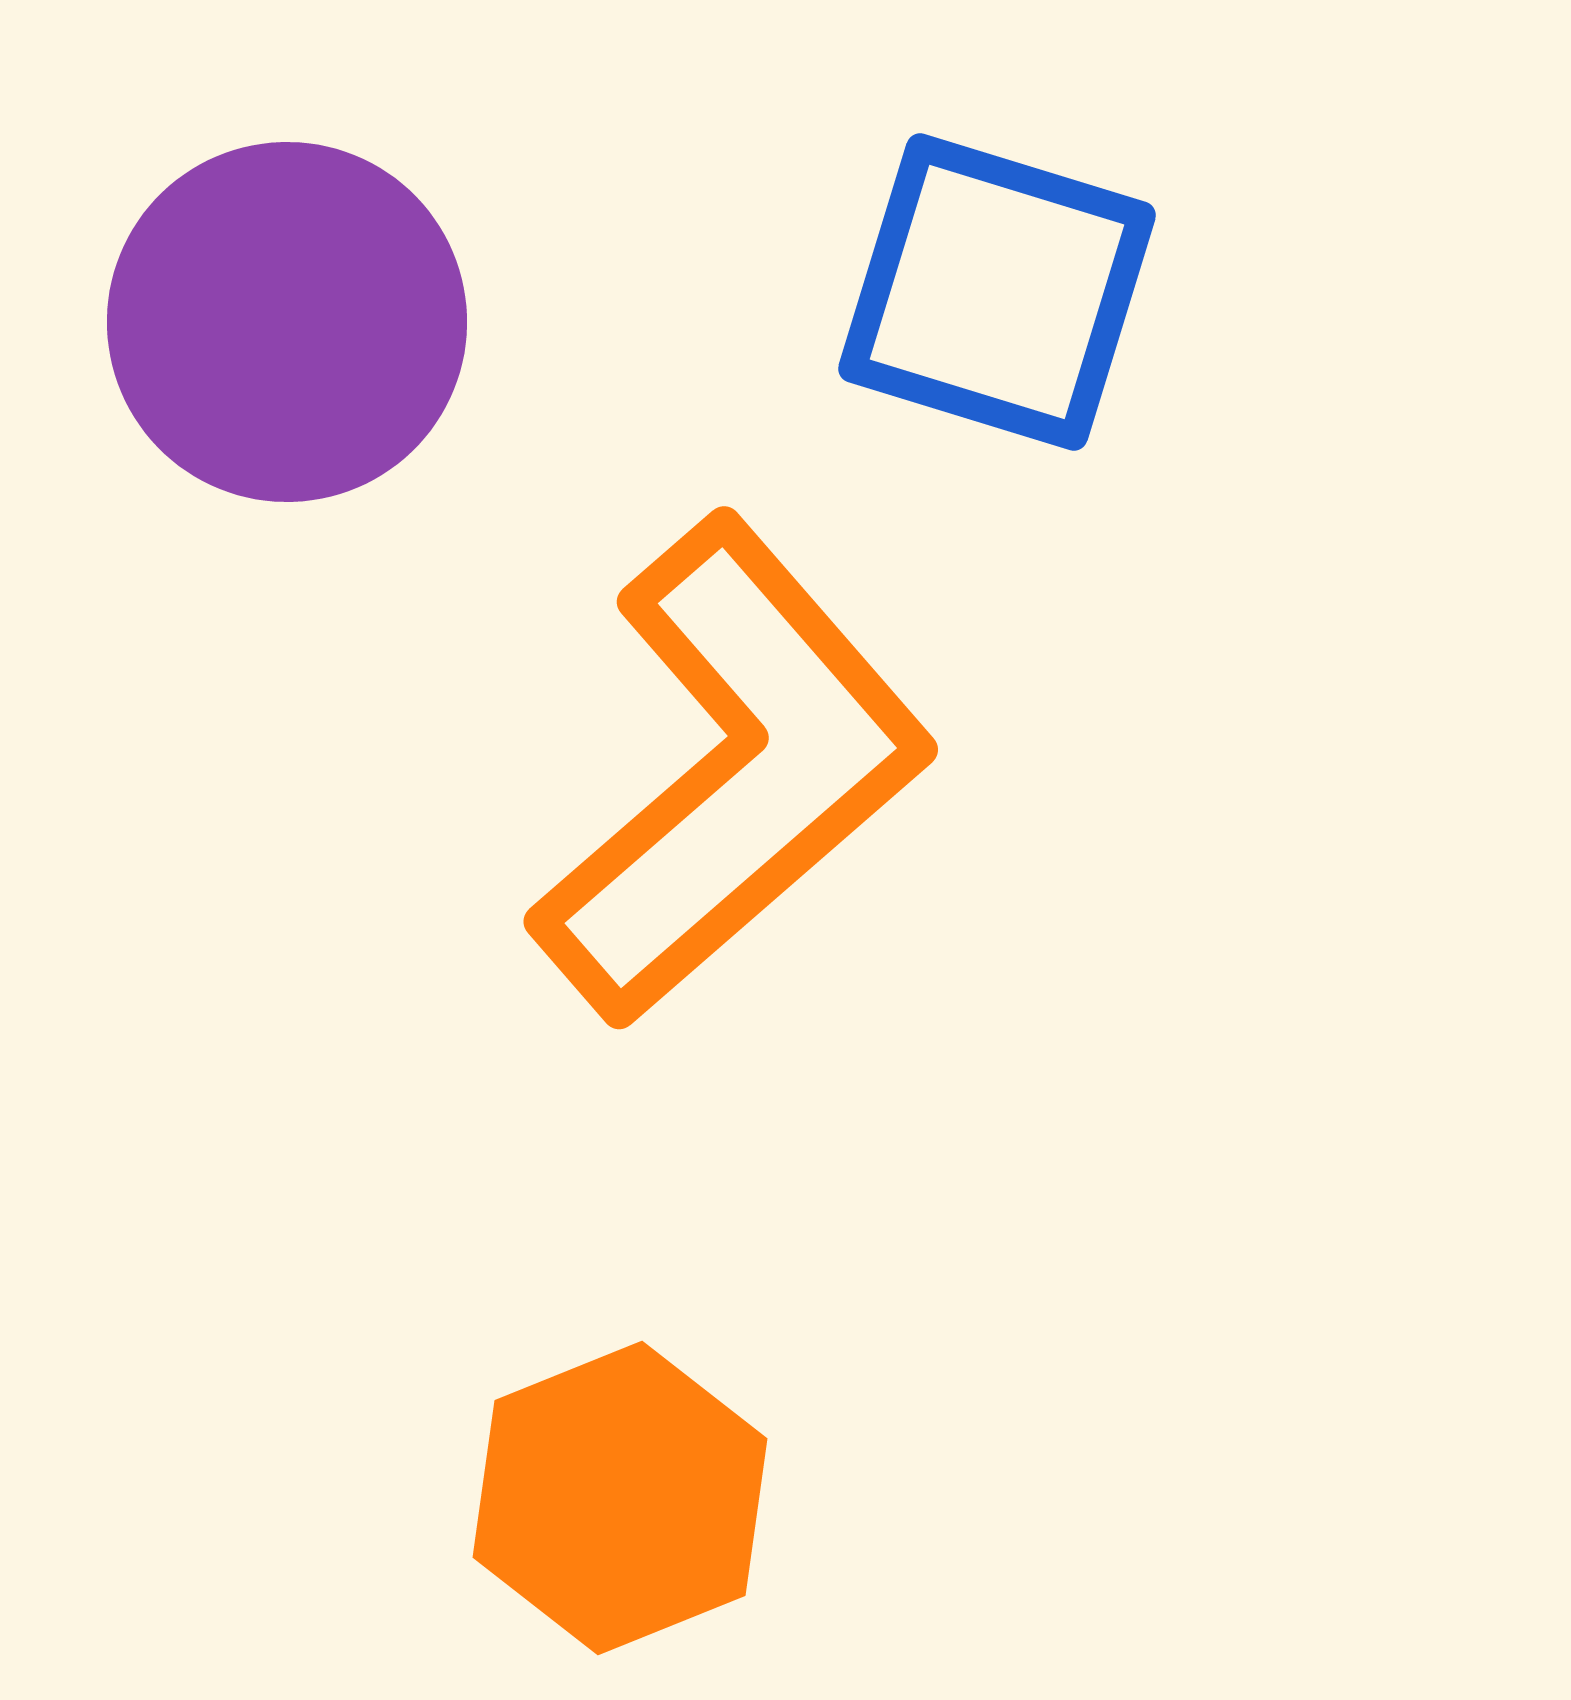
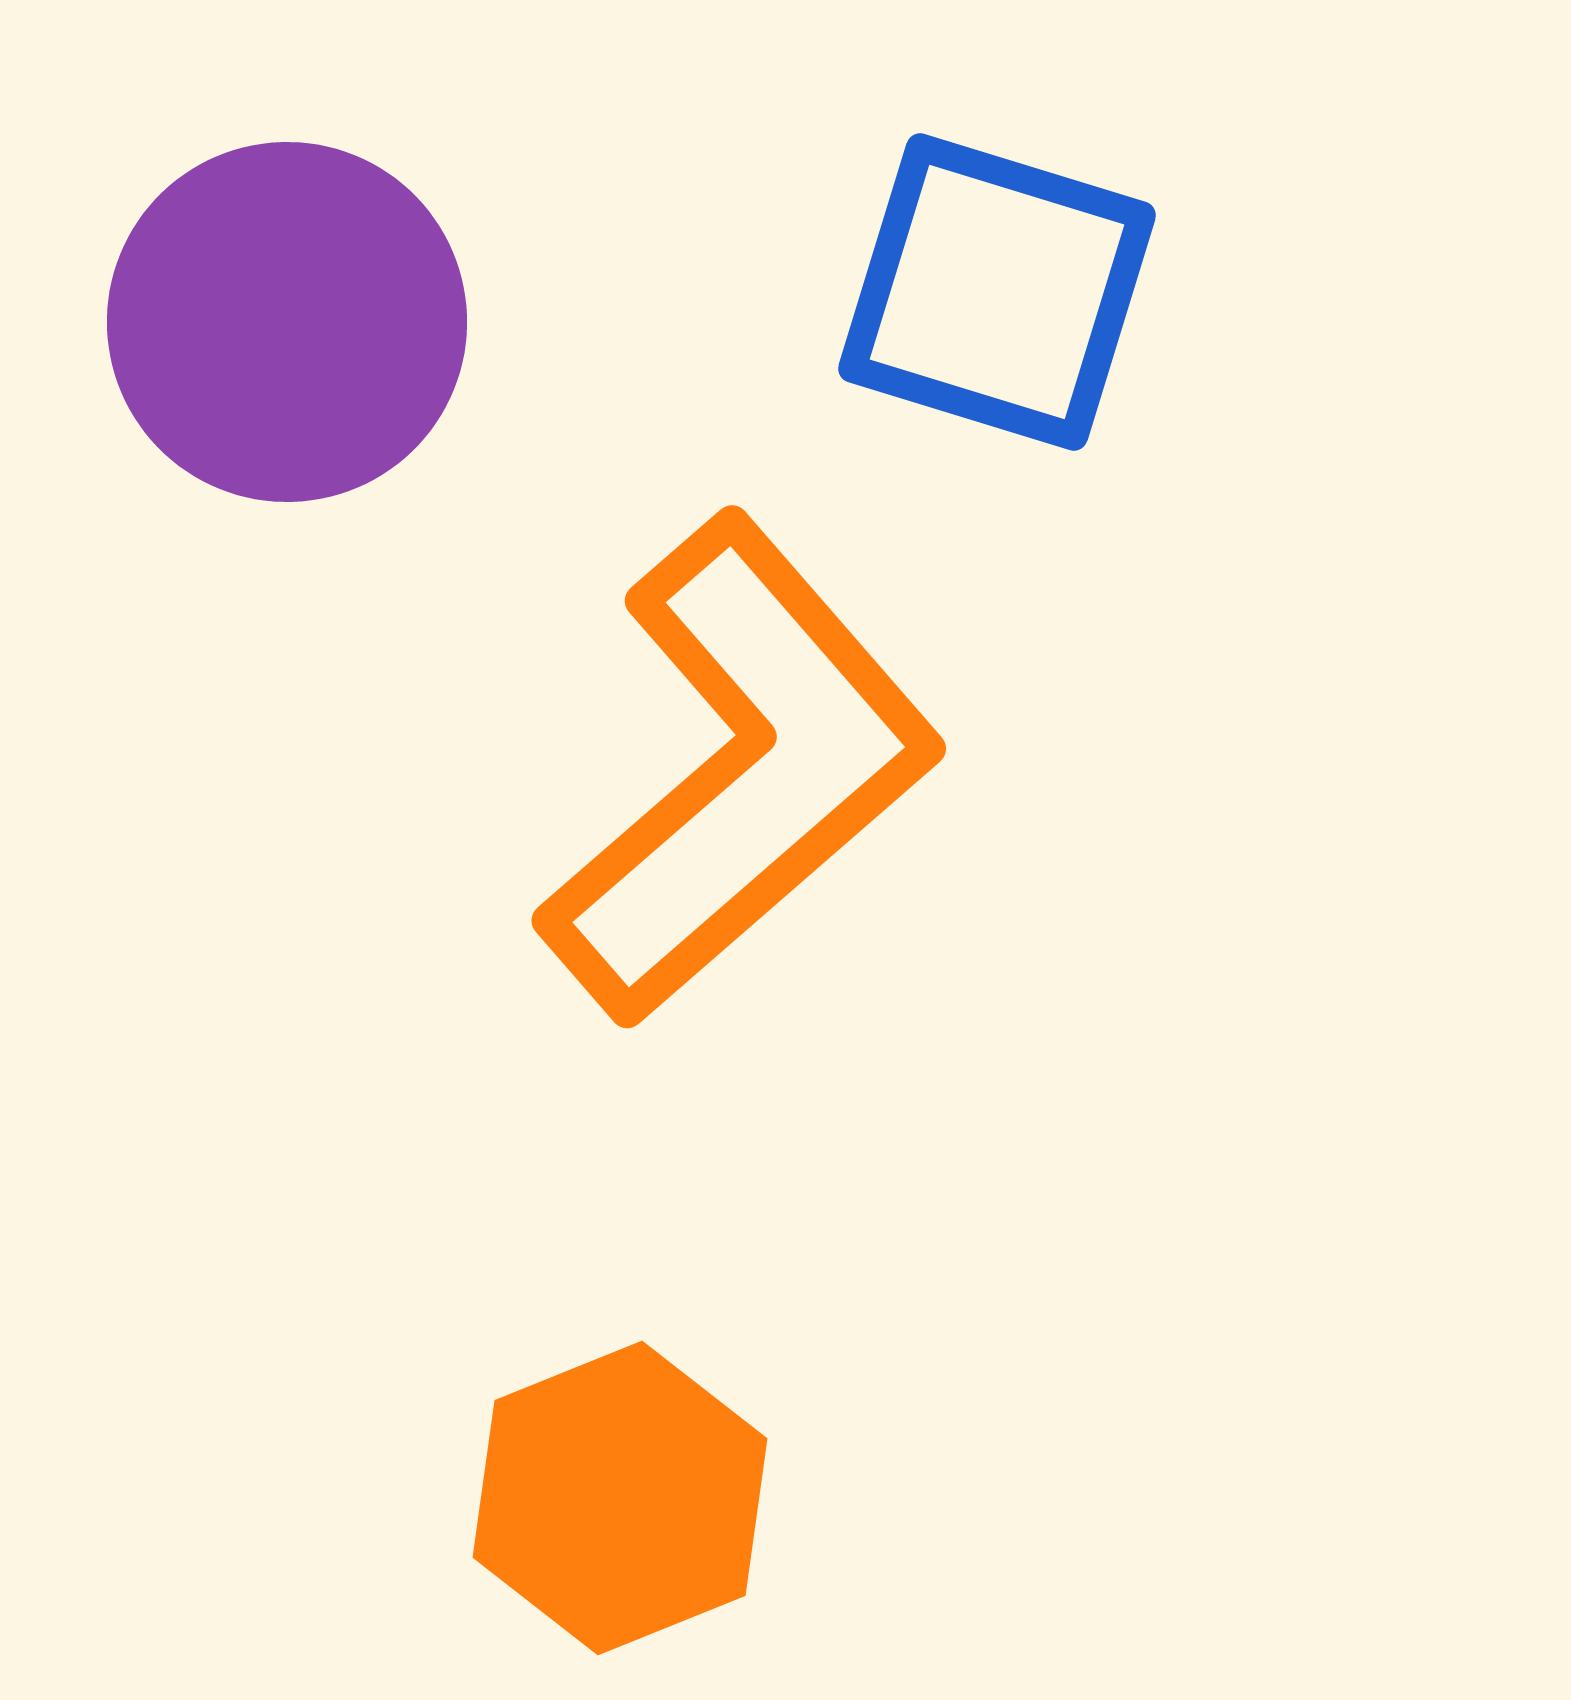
orange L-shape: moved 8 px right, 1 px up
